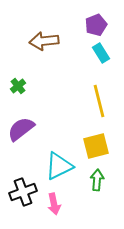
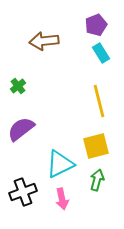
cyan triangle: moved 1 px right, 2 px up
green arrow: rotated 10 degrees clockwise
pink arrow: moved 8 px right, 5 px up
